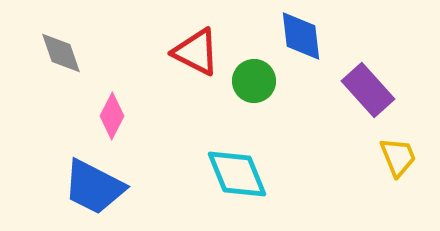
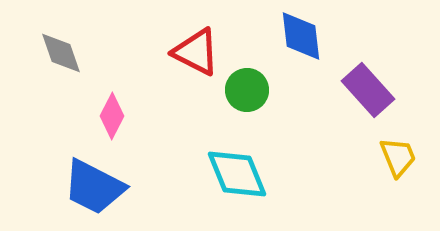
green circle: moved 7 px left, 9 px down
